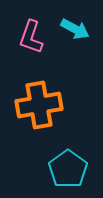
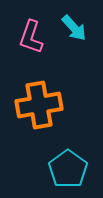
cyan arrow: moved 1 px left, 1 px up; rotated 20 degrees clockwise
